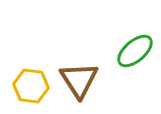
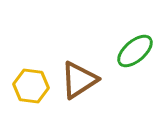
brown triangle: rotated 30 degrees clockwise
